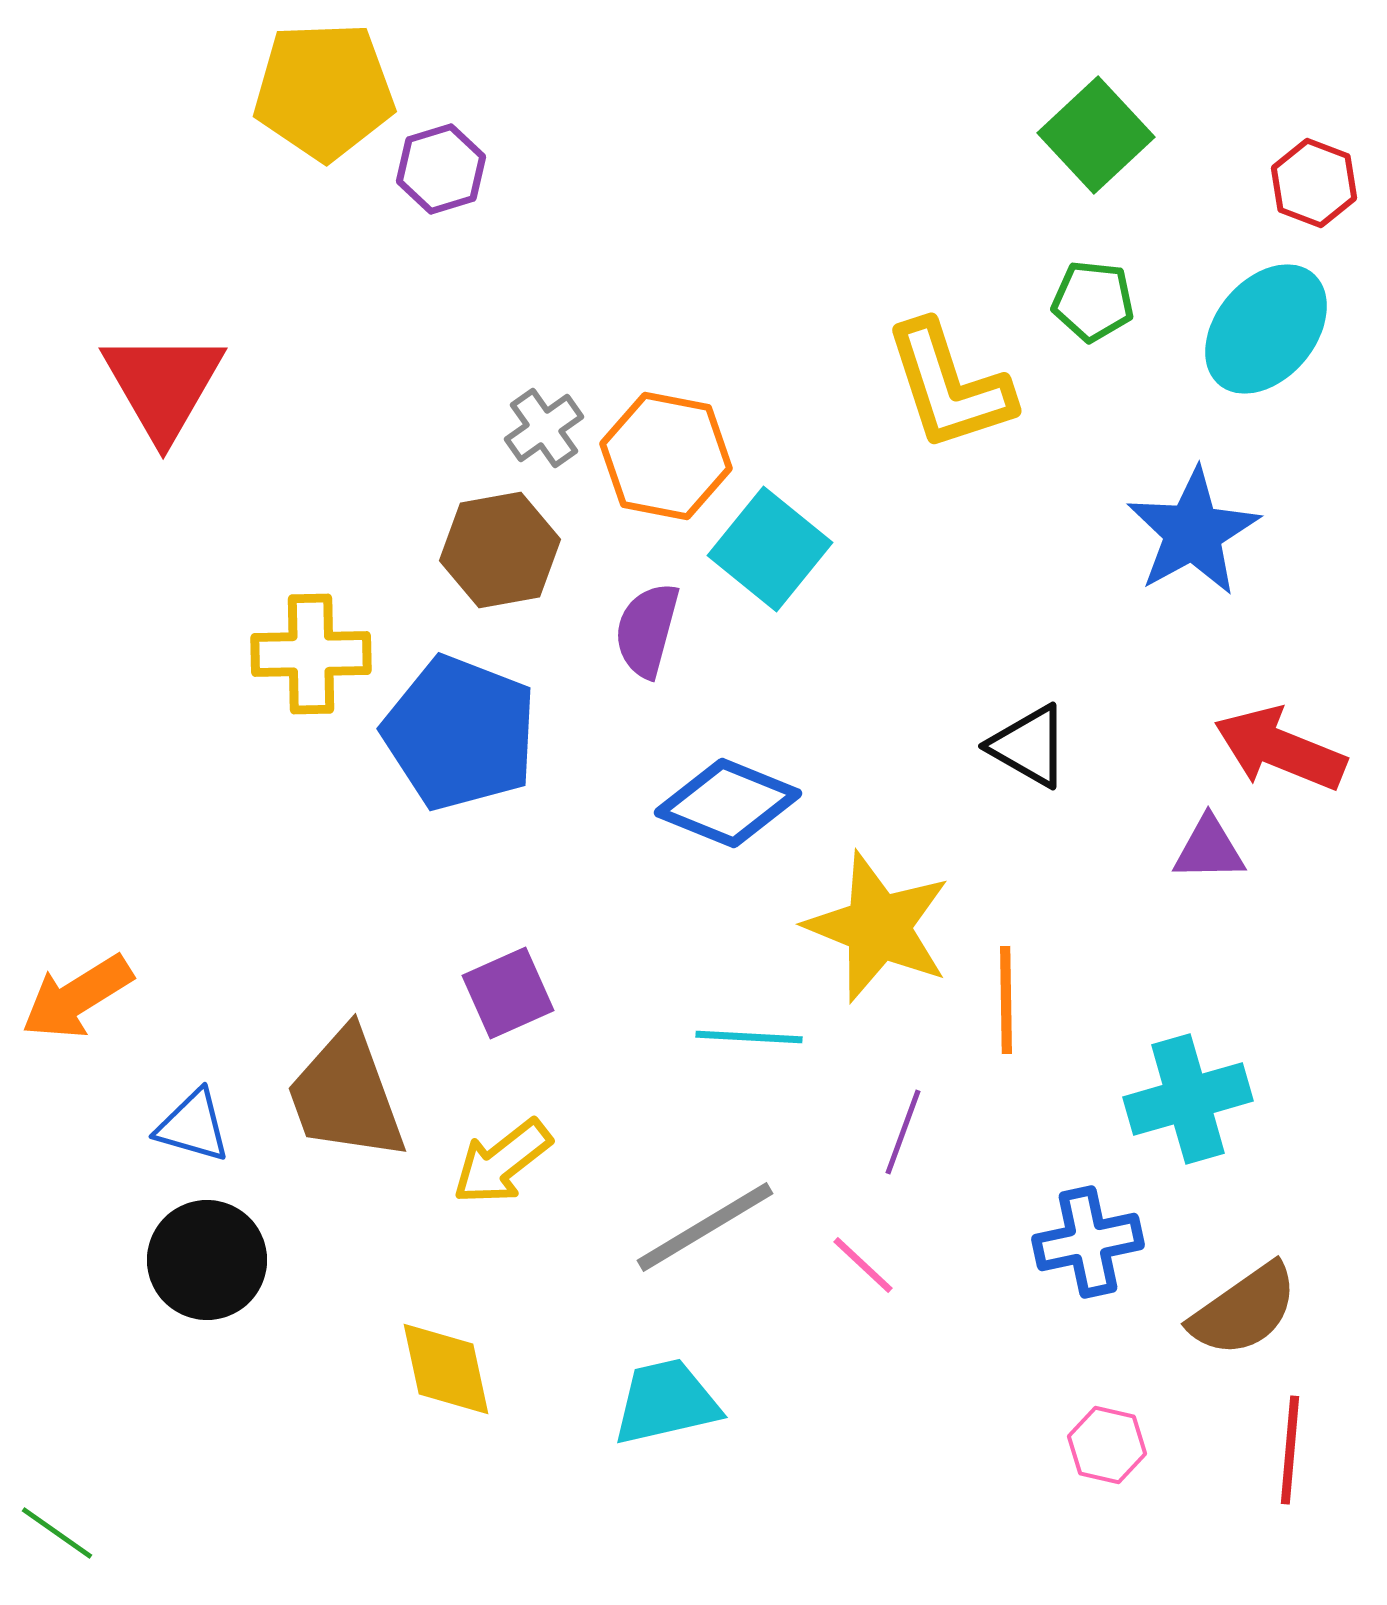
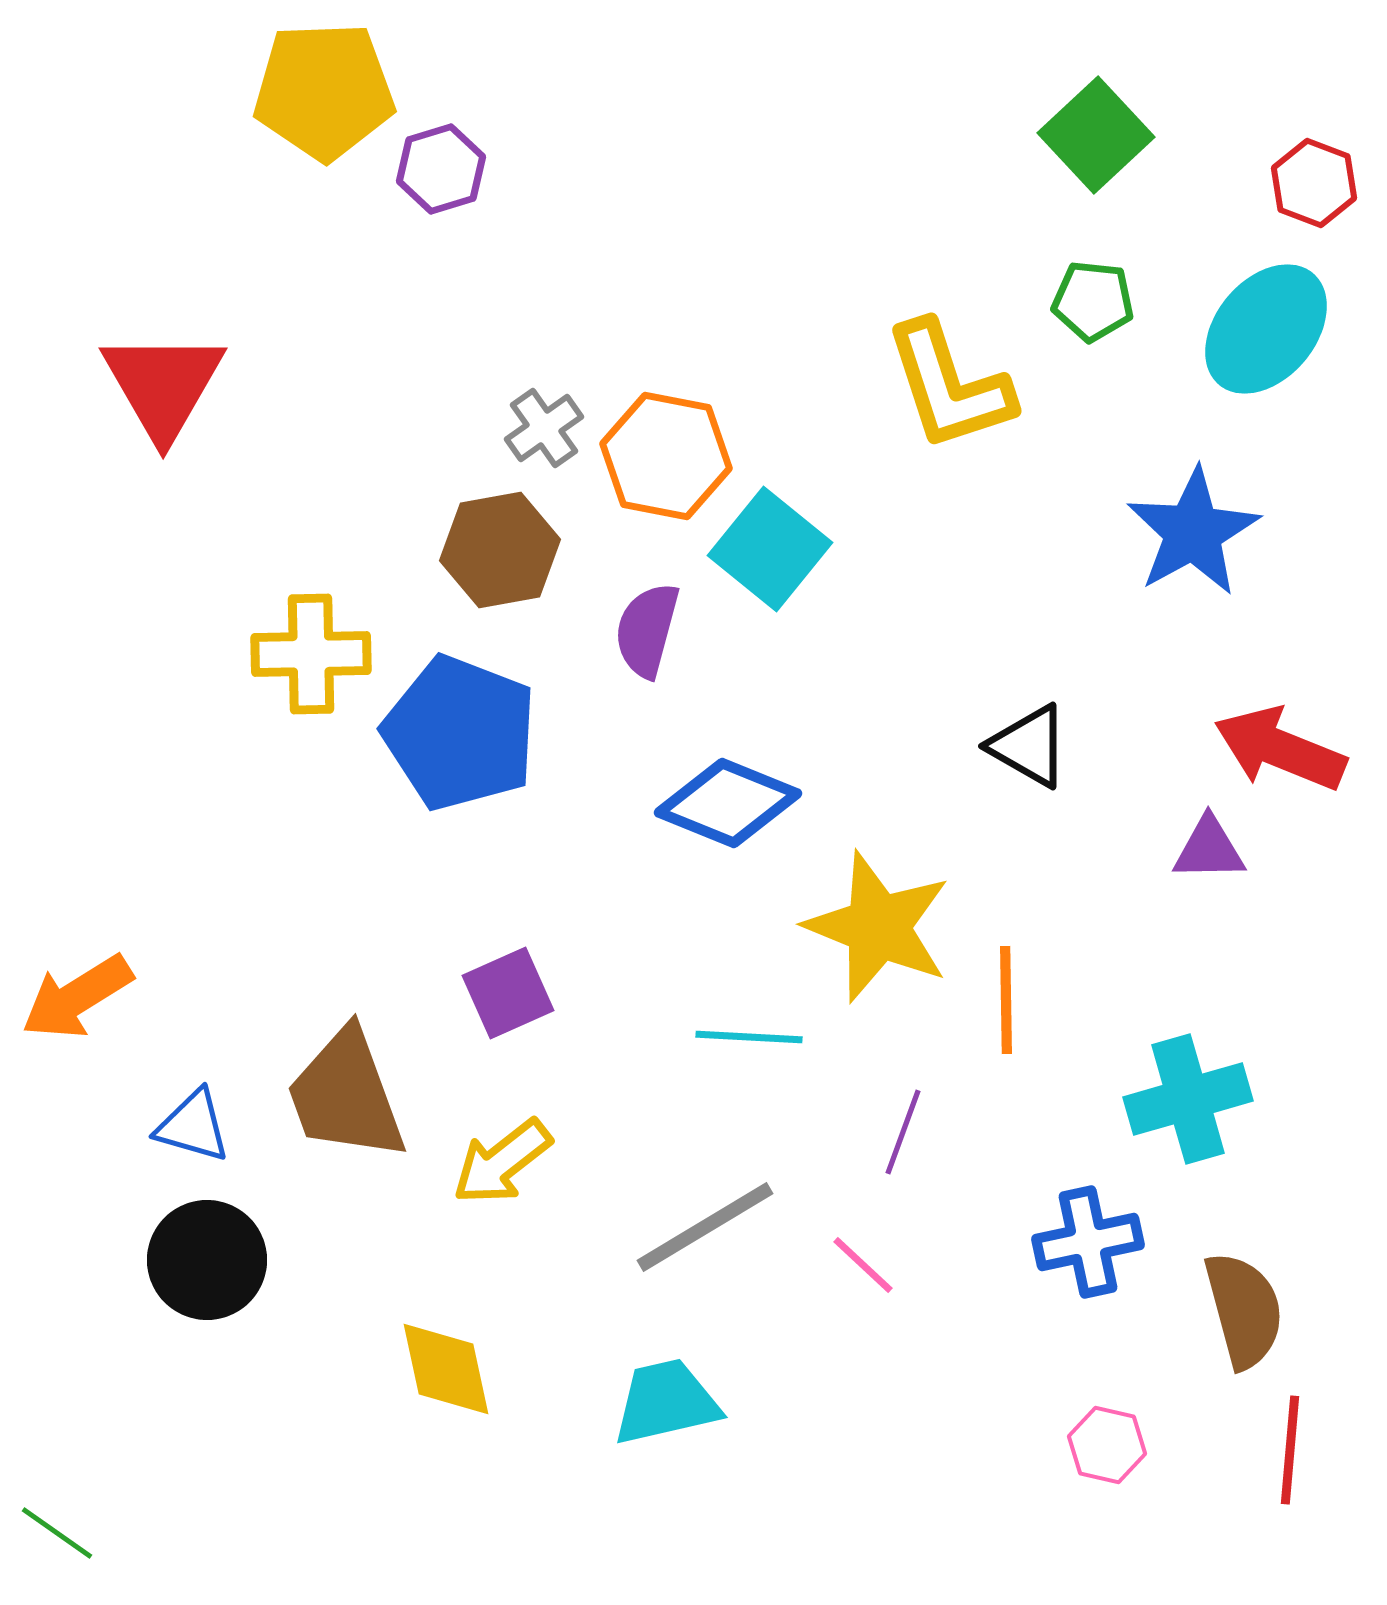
brown semicircle: rotated 70 degrees counterclockwise
